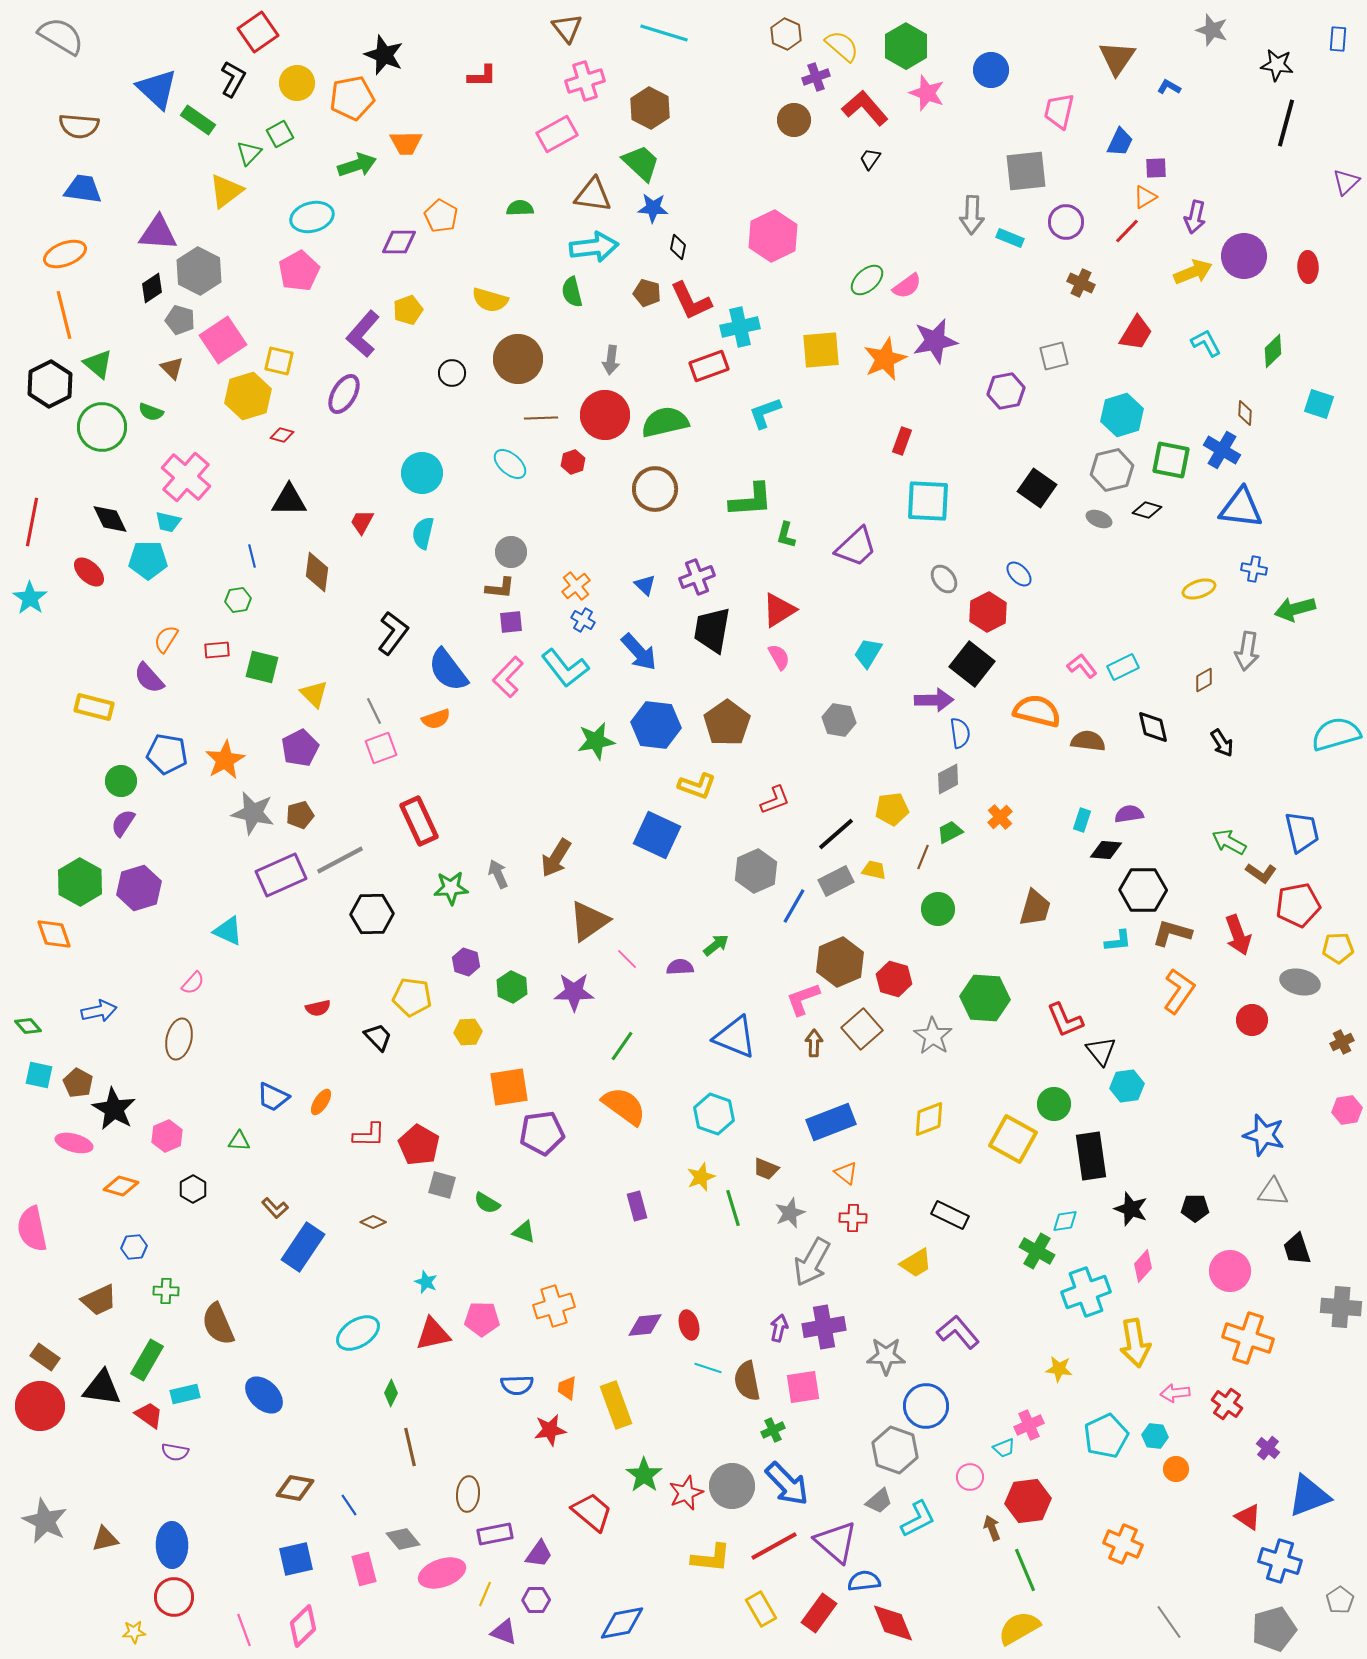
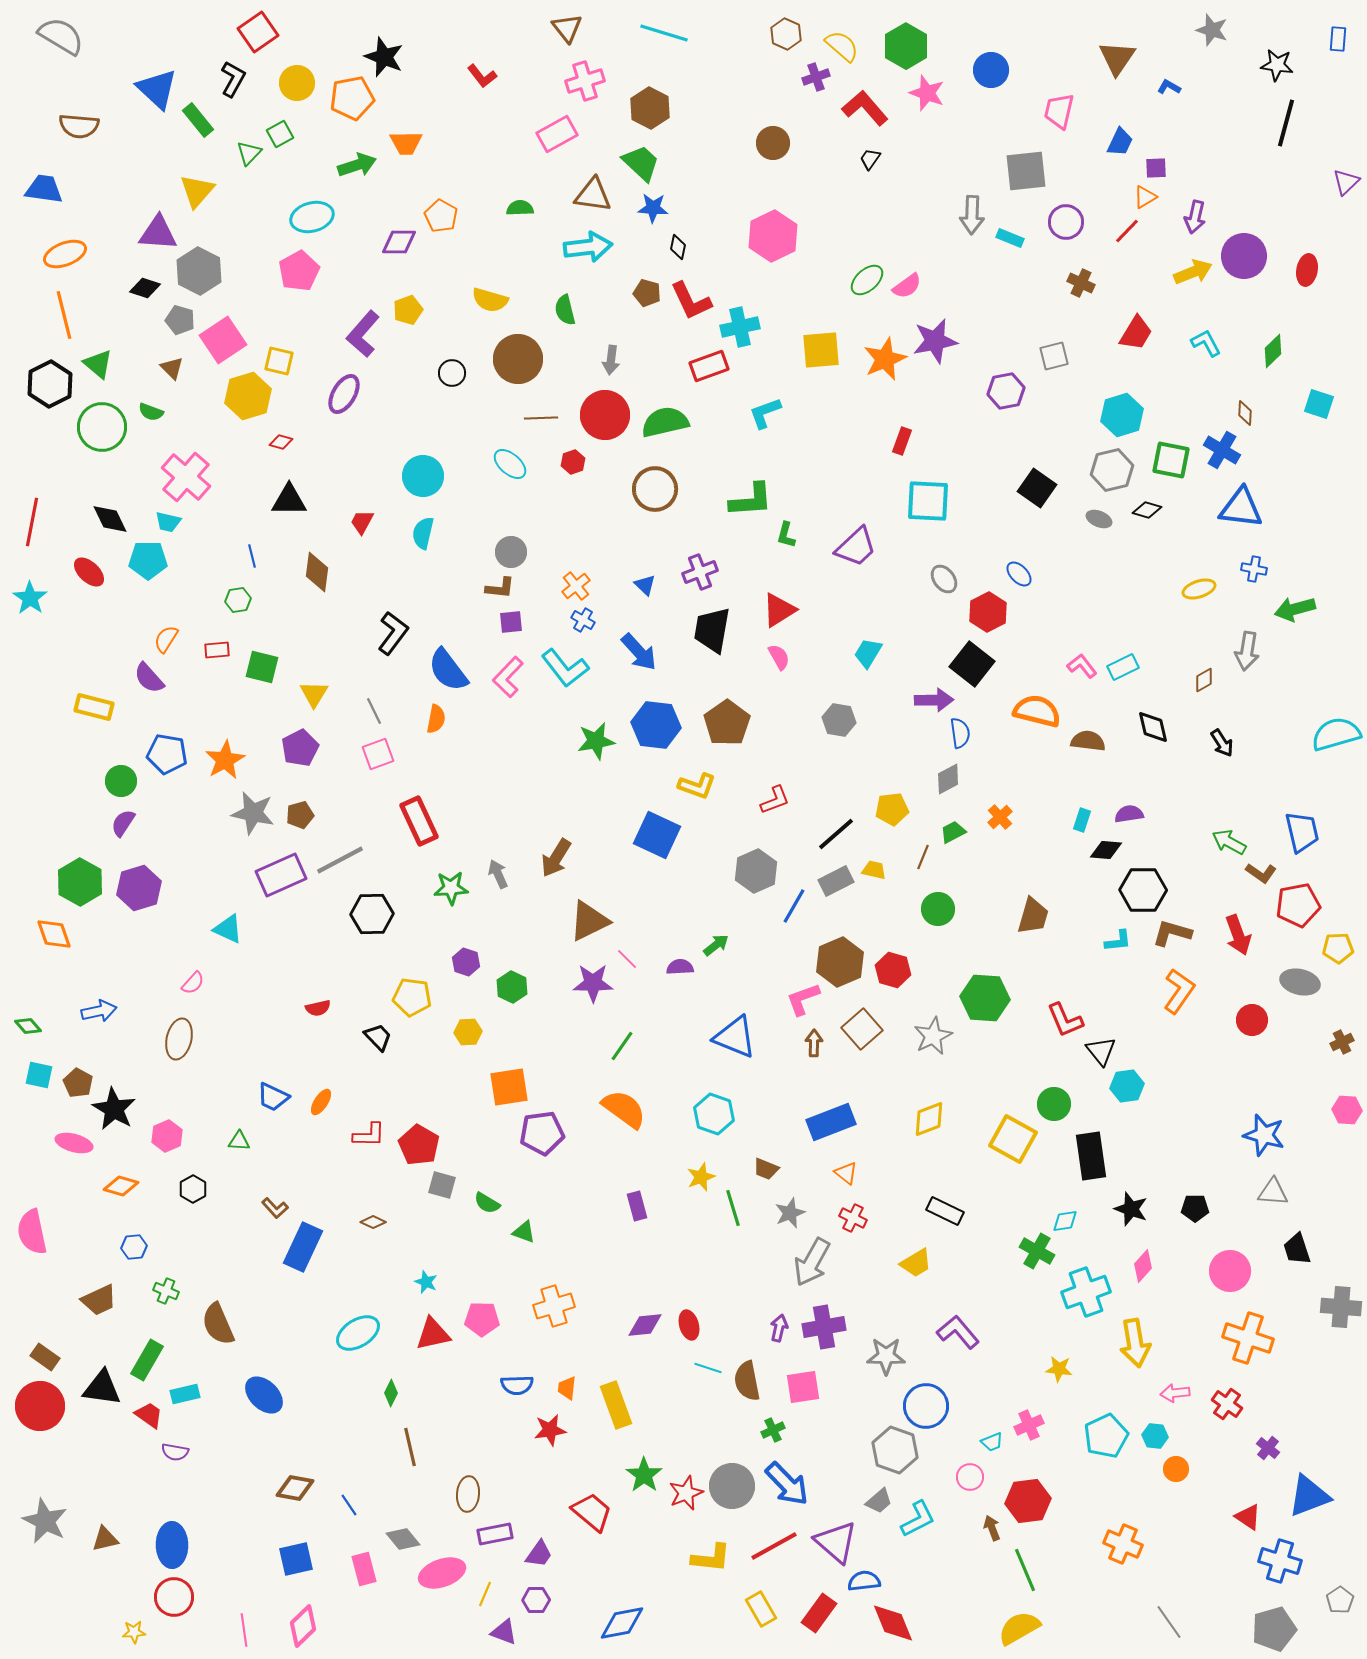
black star at (384, 55): moved 2 px down
red L-shape at (482, 76): rotated 52 degrees clockwise
green rectangle at (198, 120): rotated 16 degrees clockwise
brown circle at (794, 120): moved 21 px left, 23 px down
blue trapezoid at (83, 189): moved 39 px left
yellow triangle at (226, 191): moved 29 px left; rotated 12 degrees counterclockwise
cyan arrow at (594, 247): moved 6 px left
red ellipse at (1308, 267): moved 1 px left, 3 px down; rotated 12 degrees clockwise
black diamond at (152, 288): moved 7 px left; rotated 52 degrees clockwise
green semicircle at (572, 292): moved 7 px left, 18 px down
red diamond at (282, 435): moved 1 px left, 7 px down
cyan circle at (422, 473): moved 1 px right, 3 px down
purple cross at (697, 577): moved 3 px right, 5 px up
yellow triangle at (314, 694): rotated 16 degrees clockwise
orange semicircle at (436, 719): rotated 60 degrees counterclockwise
pink square at (381, 748): moved 3 px left, 6 px down
green trapezoid at (950, 832): moved 3 px right
brown trapezoid at (1035, 908): moved 2 px left, 8 px down
brown triangle at (589, 921): rotated 9 degrees clockwise
cyan triangle at (228, 931): moved 2 px up
red hexagon at (894, 979): moved 1 px left, 9 px up
purple star at (574, 992): moved 19 px right, 9 px up
gray star at (933, 1036): rotated 12 degrees clockwise
orange semicircle at (624, 1106): moved 3 px down
pink hexagon at (1347, 1110): rotated 12 degrees clockwise
black rectangle at (950, 1215): moved 5 px left, 4 px up
red cross at (853, 1218): rotated 24 degrees clockwise
pink semicircle at (32, 1229): moved 3 px down
blue rectangle at (303, 1247): rotated 9 degrees counterclockwise
green cross at (166, 1291): rotated 20 degrees clockwise
cyan trapezoid at (1004, 1448): moved 12 px left, 6 px up
pink line at (244, 1630): rotated 12 degrees clockwise
